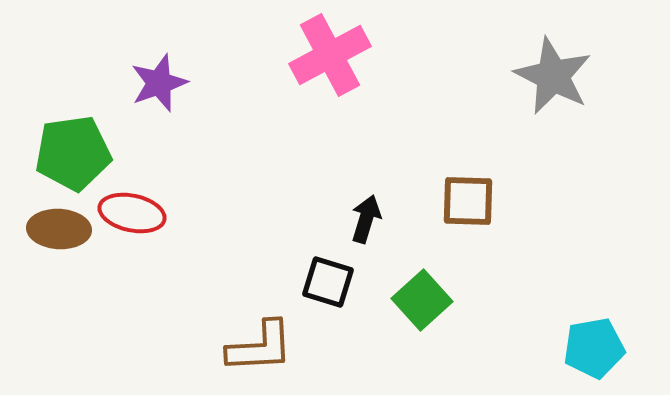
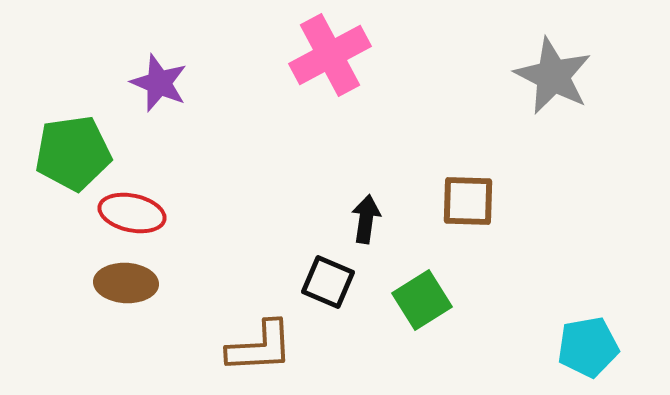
purple star: rotated 30 degrees counterclockwise
black arrow: rotated 9 degrees counterclockwise
brown ellipse: moved 67 px right, 54 px down
black square: rotated 6 degrees clockwise
green square: rotated 10 degrees clockwise
cyan pentagon: moved 6 px left, 1 px up
